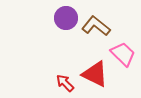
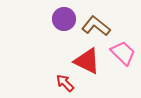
purple circle: moved 2 px left, 1 px down
pink trapezoid: moved 1 px up
red triangle: moved 8 px left, 13 px up
